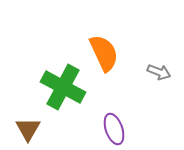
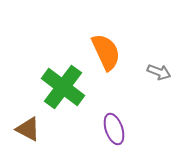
orange semicircle: moved 2 px right, 1 px up
green cross: rotated 9 degrees clockwise
brown triangle: rotated 32 degrees counterclockwise
